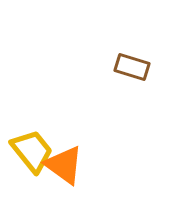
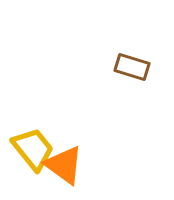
yellow trapezoid: moved 1 px right, 2 px up
